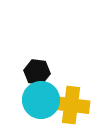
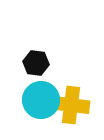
black hexagon: moved 1 px left, 9 px up
